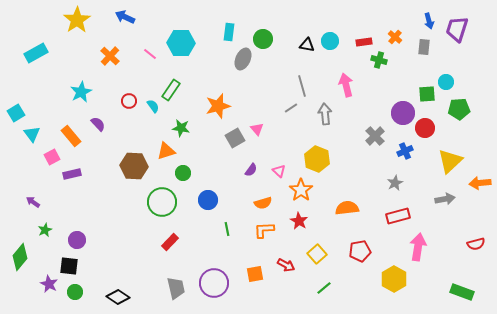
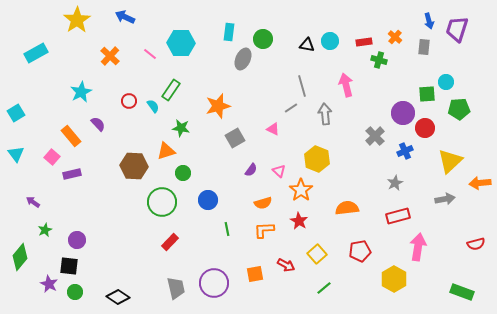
pink triangle at (257, 129): moved 16 px right; rotated 24 degrees counterclockwise
cyan triangle at (32, 134): moved 16 px left, 20 px down
pink square at (52, 157): rotated 21 degrees counterclockwise
